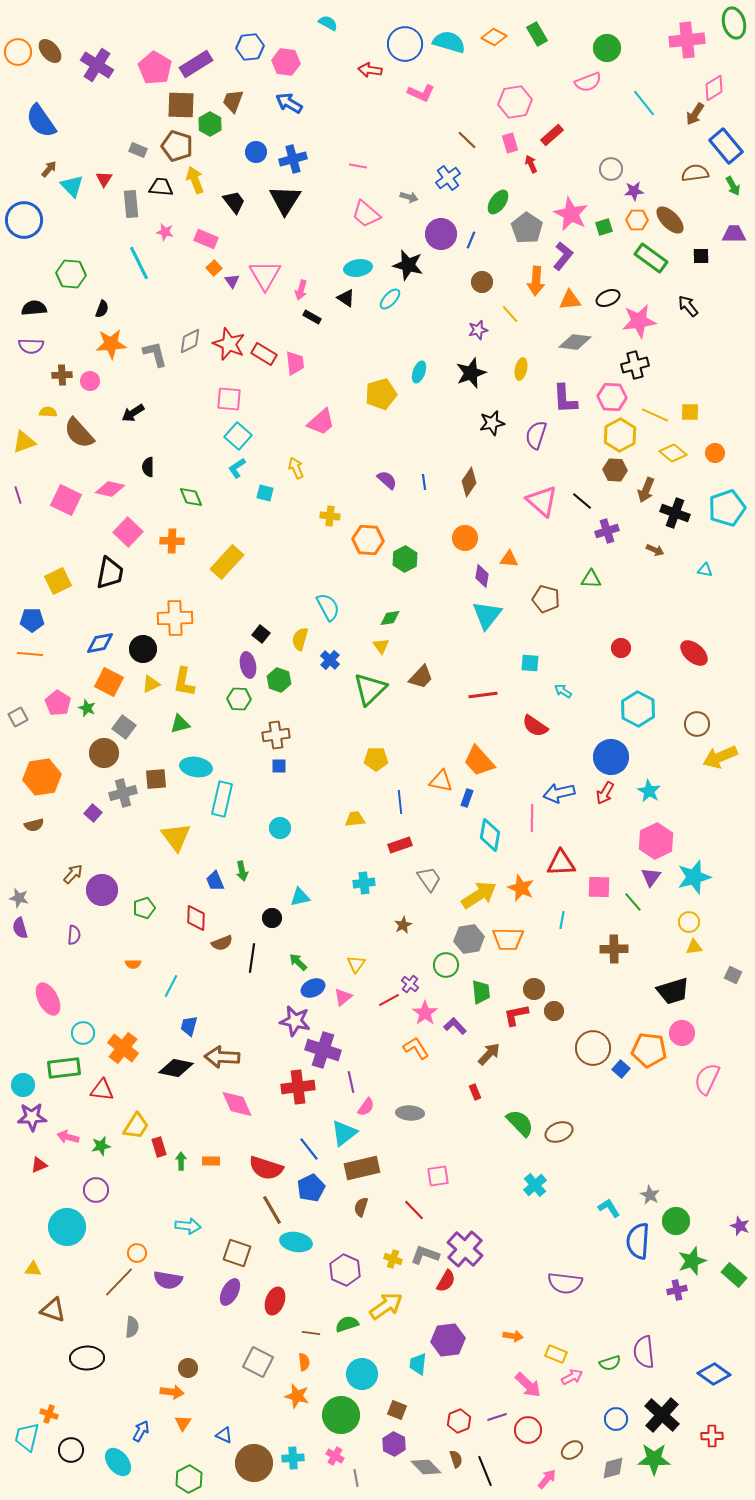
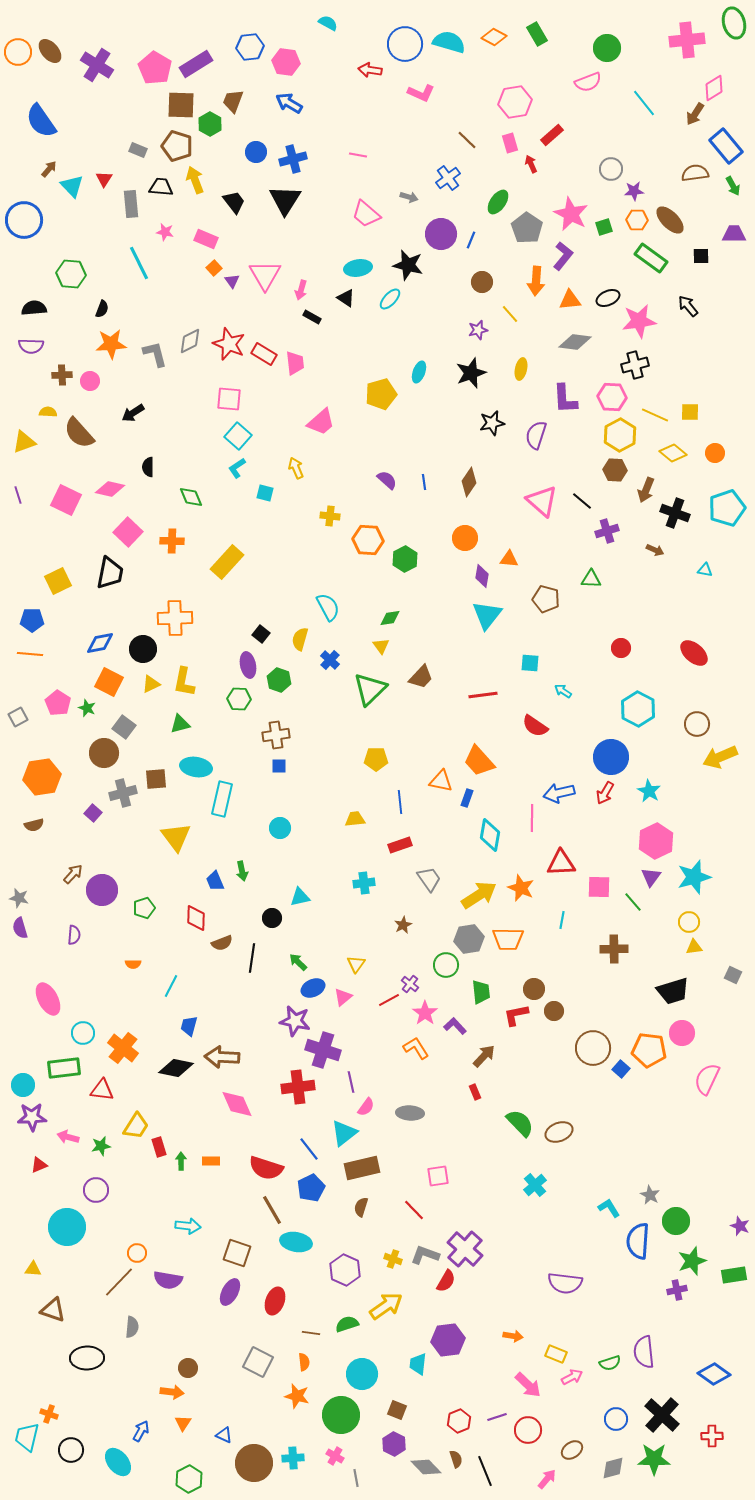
pink line at (358, 166): moved 11 px up
brown arrow at (489, 1054): moved 5 px left, 2 px down
green rectangle at (734, 1275): rotated 50 degrees counterclockwise
